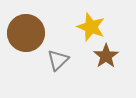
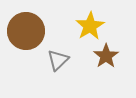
yellow star: moved 1 px left, 1 px up; rotated 20 degrees clockwise
brown circle: moved 2 px up
